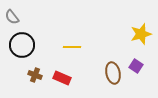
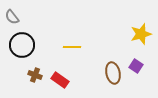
red rectangle: moved 2 px left, 2 px down; rotated 12 degrees clockwise
